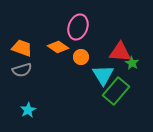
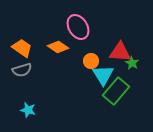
pink ellipse: rotated 50 degrees counterclockwise
orange trapezoid: rotated 15 degrees clockwise
orange circle: moved 10 px right, 4 px down
cyan star: rotated 28 degrees counterclockwise
